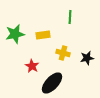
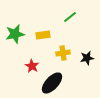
green line: rotated 48 degrees clockwise
yellow cross: rotated 24 degrees counterclockwise
